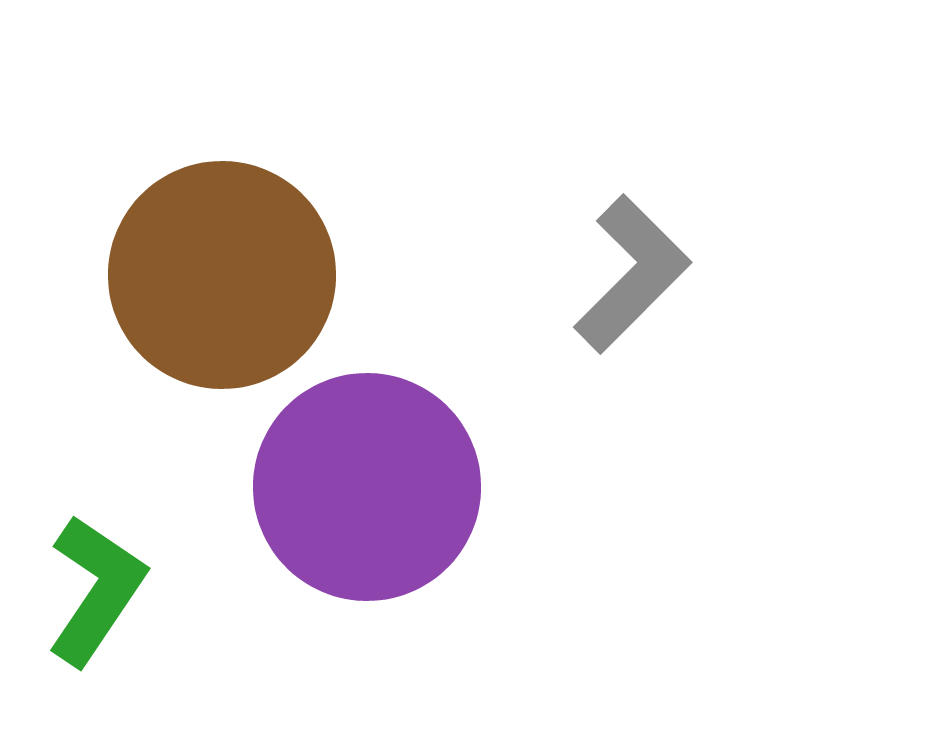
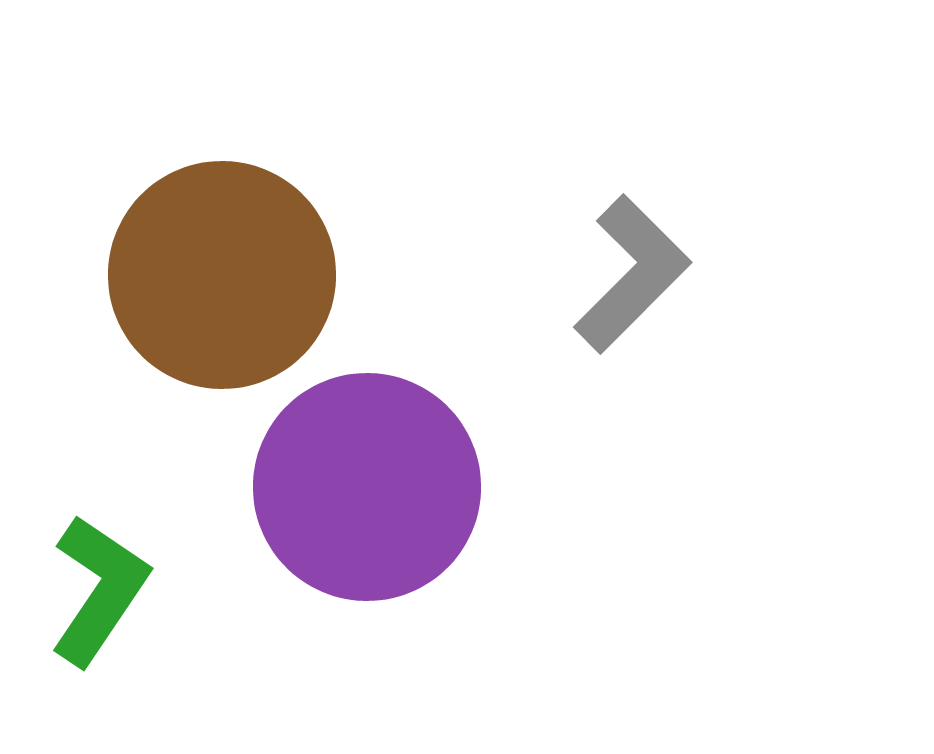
green L-shape: moved 3 px right
